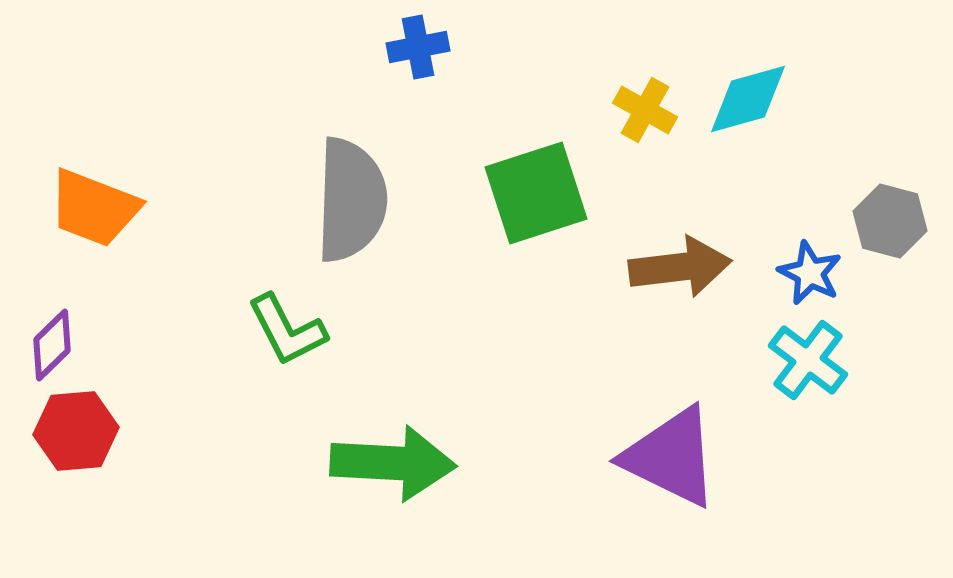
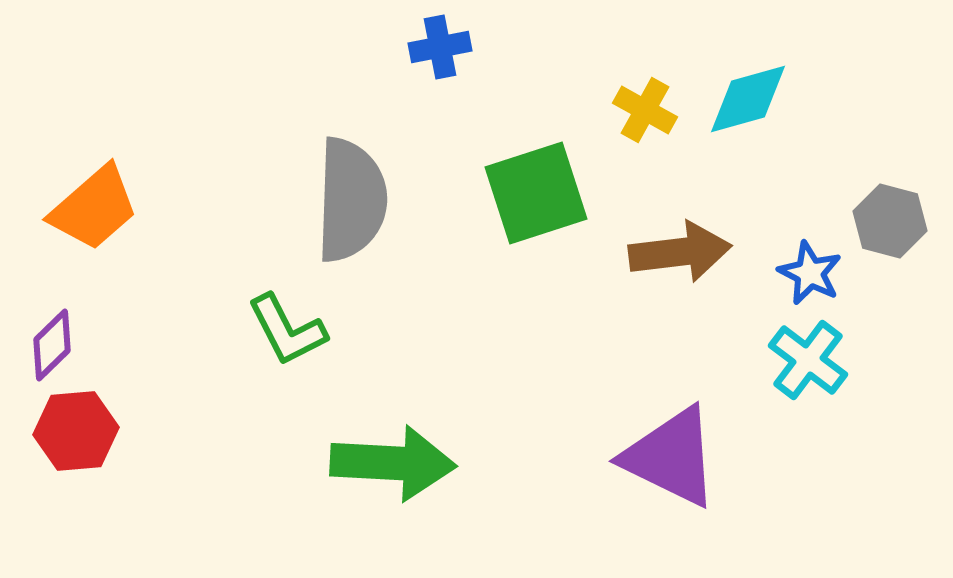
blue cross: moved 22 px right
orange trapezoid: rotated 62 degrees counterclockwise
brown arrow: moved 15 px up
